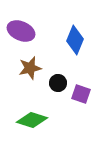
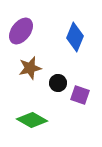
purple ellipse: rotated 76 degrees counterclockwise
blue diamond: moved 3 px up
purple square: moved 1 px left, 1 px down
green diamond: rotated 12 degrees clockwise
